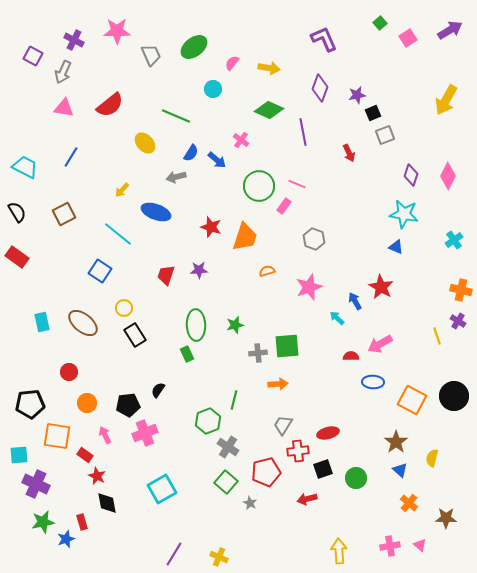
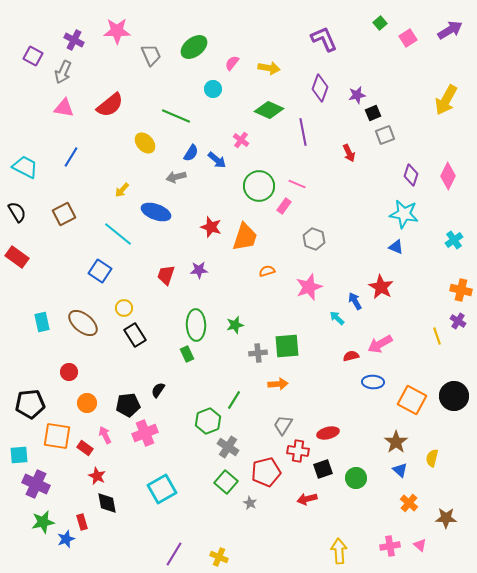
red semicircle at (351, 356): rotated 14 degrees counterclockwise
green line at (234, 400): rotated 18 degrees clockwise
red cross at (298, 451): rotated 15 degrees clockwise
red rectangle at (85, 455): moved 7 px up
